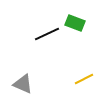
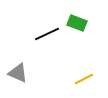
green rectangle: moved 2 px right
gray triangle: moved 5 px left, 11 px up
